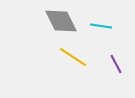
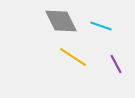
cyan line: rotated 10 degrees clockwise
